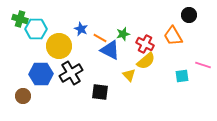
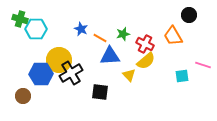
yellow circle: moved 14 px down
blue triangle: moved 6 px down; rotated 30 degrees counterclockwise
